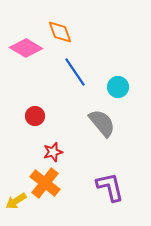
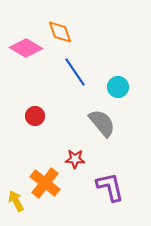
red star: moved 22 px right, 7 px down; rotated 18 degrees clockwise
yellow arrow: rotated 95 degrees clockwise
